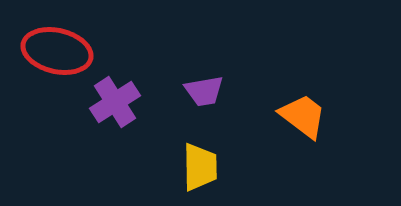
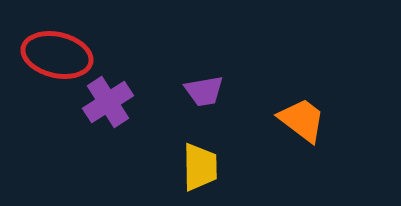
red ellipse: moved 4 px down
purple cross: moved 7 px left
orange trapezoid: moved 1 px left, 4 px down
